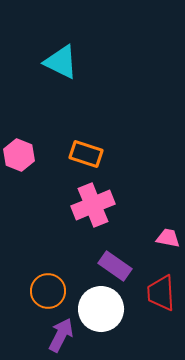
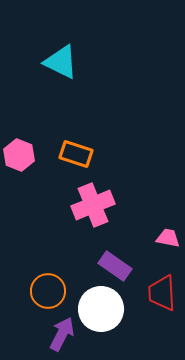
orange rectangle: moved 10 px left
red trapezoid: moved 1 px right
purple arrow: moved 1 px right, 1 px up
